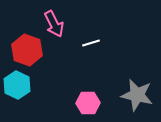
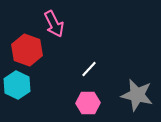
white line: moved 2 px left, 26 px down; rotated 30 degrees counterclockwise
